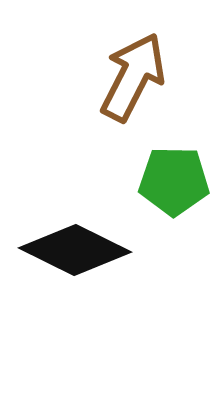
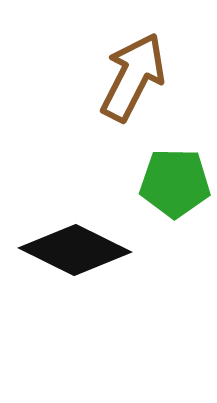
green pentagon: moved 1 px right, 2 px down
